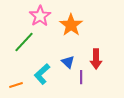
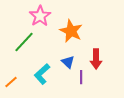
orange star: moved 6 px down; rotated 10 degrees counterclockwise
orange line: moved 5 px left, 3 px up; rotated 24 degrees counterclockwise
